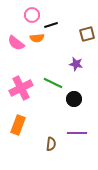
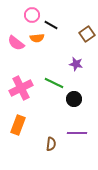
black line: rotated 48 degrees clockwise
brown square: rotated 21 degrees counterclockwise
green line: moved 1 px right
